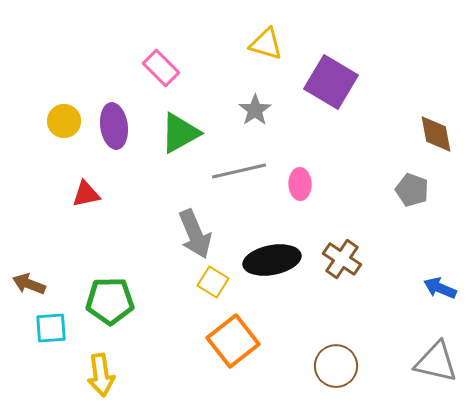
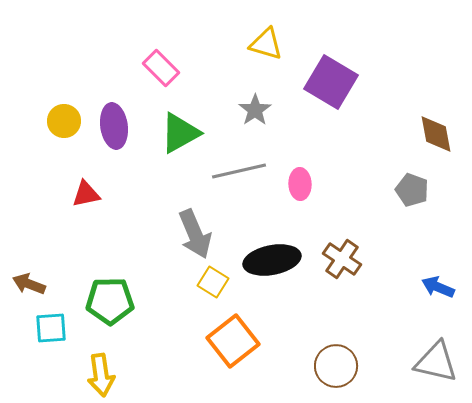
blue arrow: moved 2 px left, 1 px up
